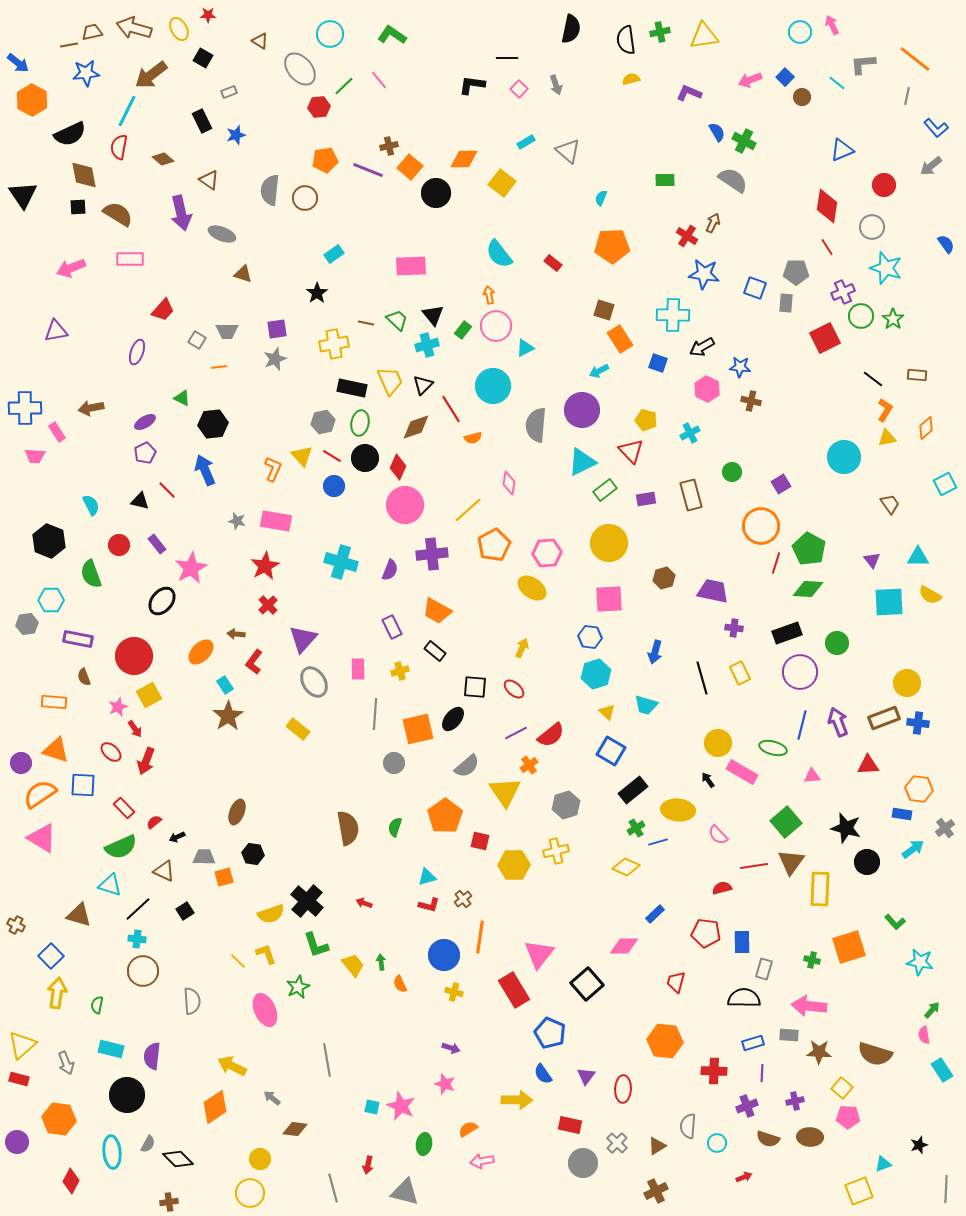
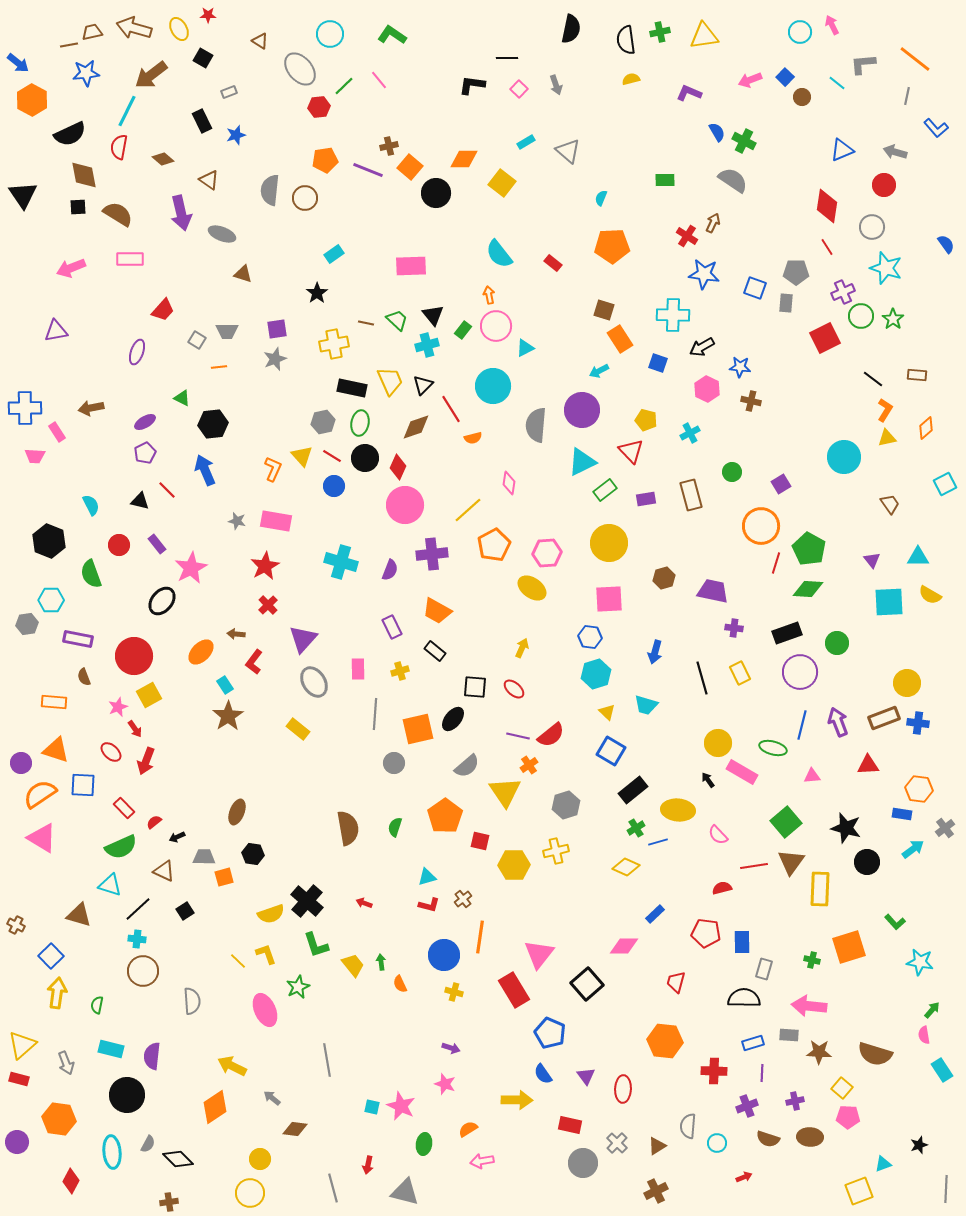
gray arrow at (931, 166): moved 36 px left, 14 px up; rotated 55 degrees clockwise
purple line at (516, 733): moved 2 px right, 3 px down; rotated 40 degrees clockwise
purple triangle at (586, 1076): rotated 12 degrees counterclockwise
